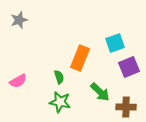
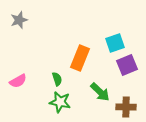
purple square: moved 2 px left, 2 px up
green semicircle: moved 2 px left, 2 px down
